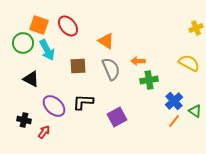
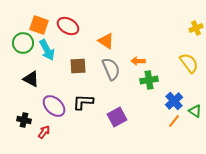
red ellipse: rotated 20 degrees counterclockwise
yellow semicircle: rotated 25 degrees clockwise
